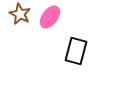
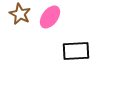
black rectangle: rotated 72 degrees clockwise
